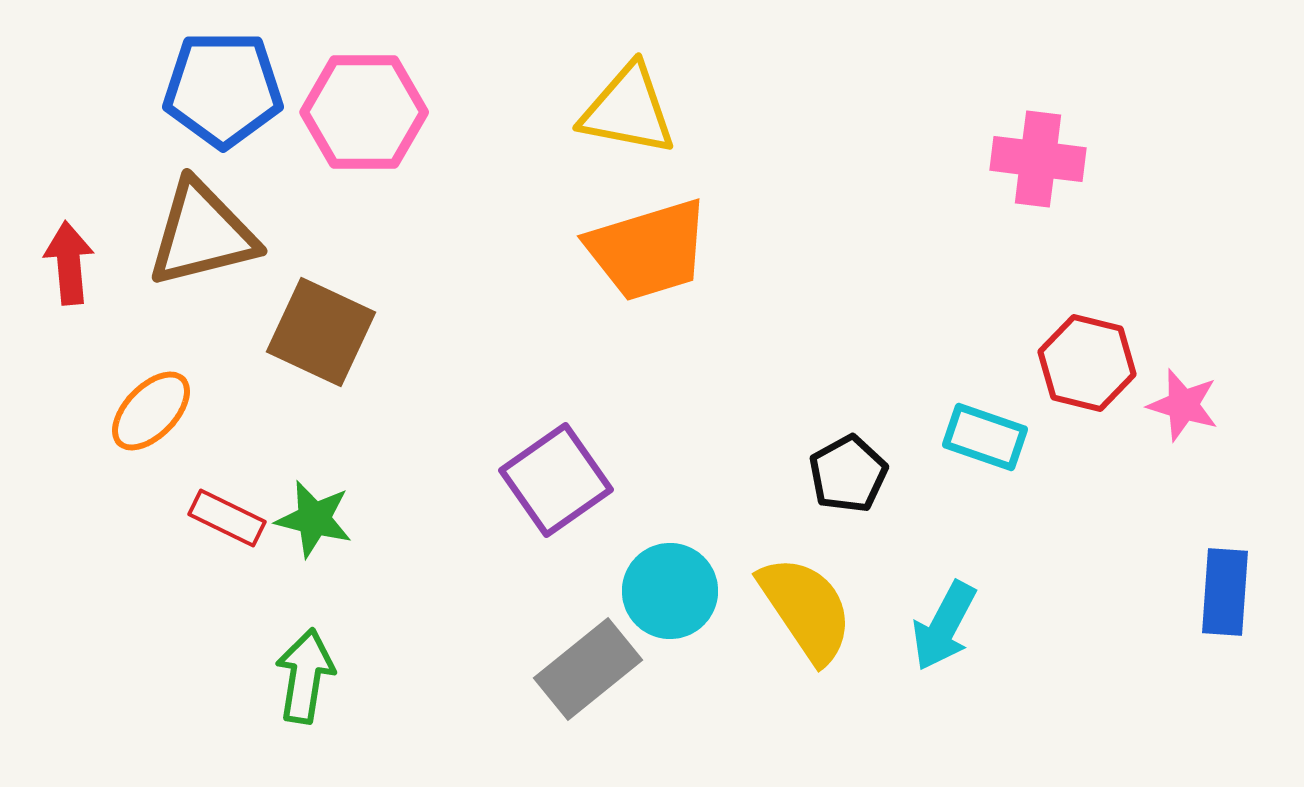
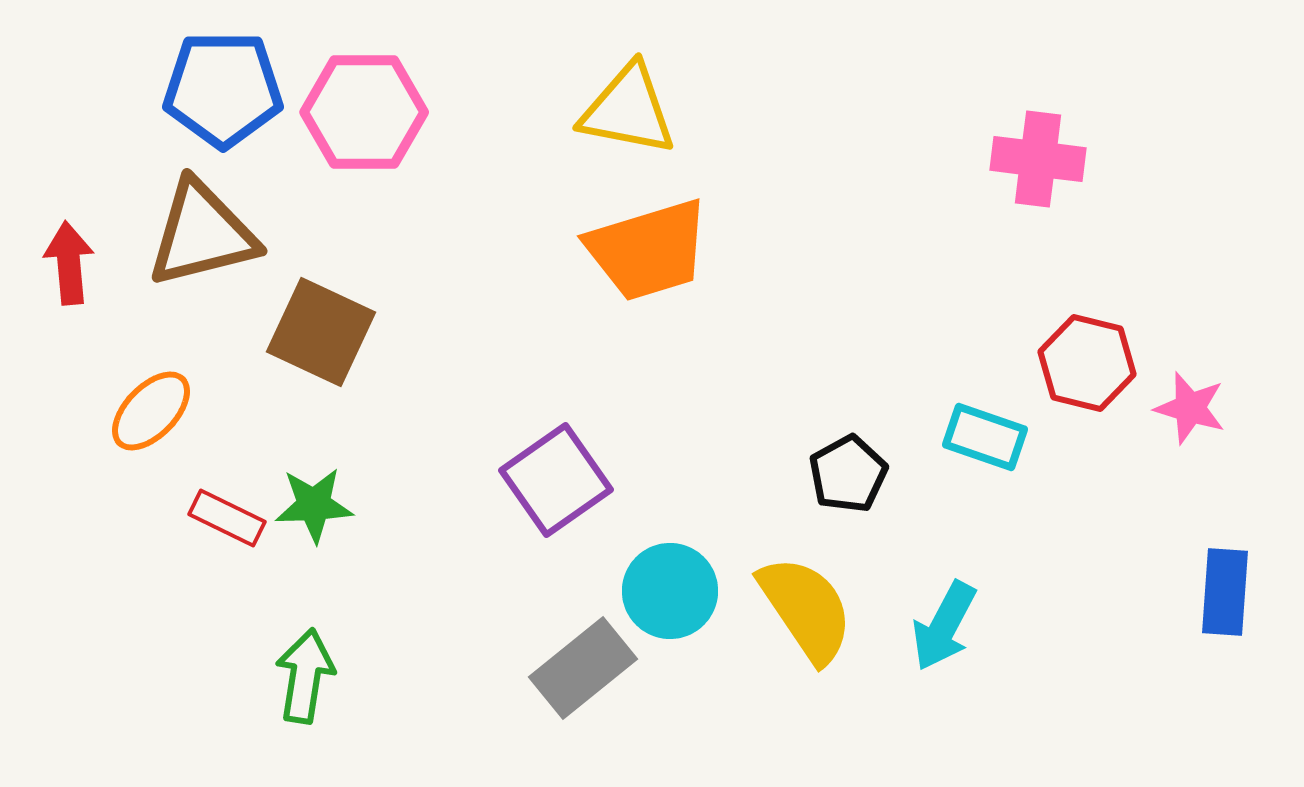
pink star: moved 7 px right, 3 px down
green star: moved 14 px up; rotated 16 degrees counterclockwise
gray rectangle: moved 5 px left, 1 px up
